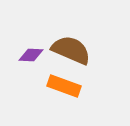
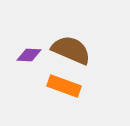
purple diamond: moved 2 px left
